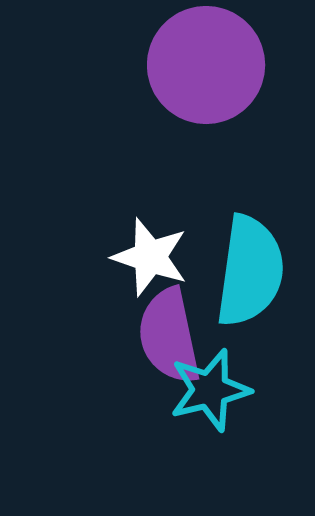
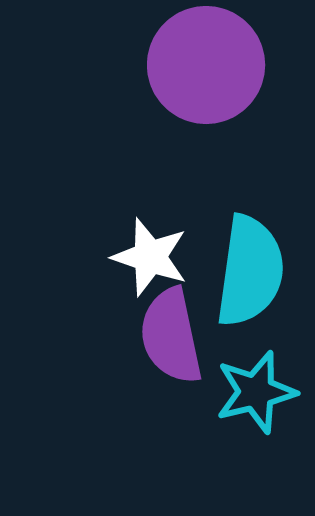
purple semicircle: moved 2 px right
cyan star: moved 46 px right, 2 px down
